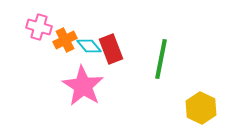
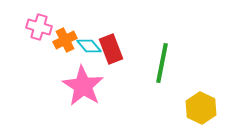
green line: moved 1 px right, 4 px down
